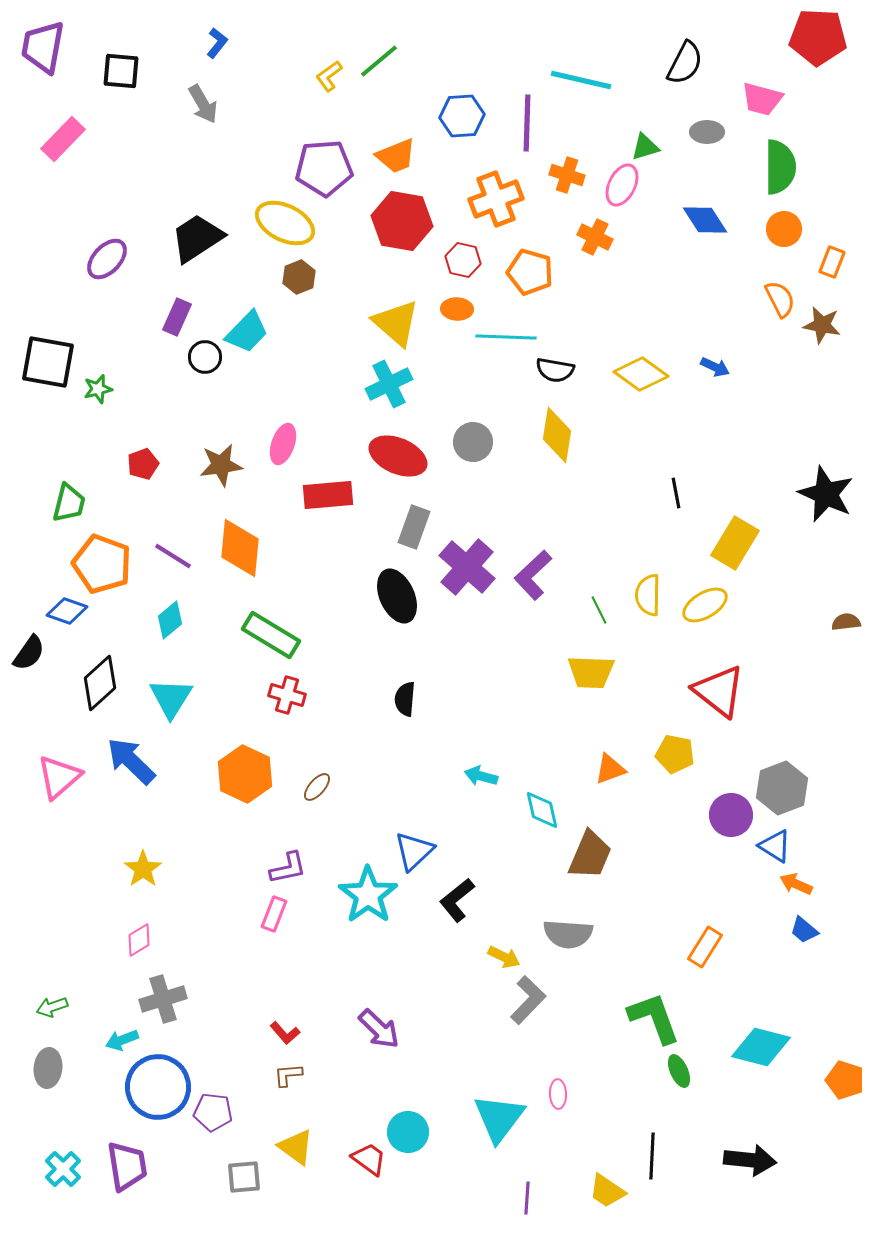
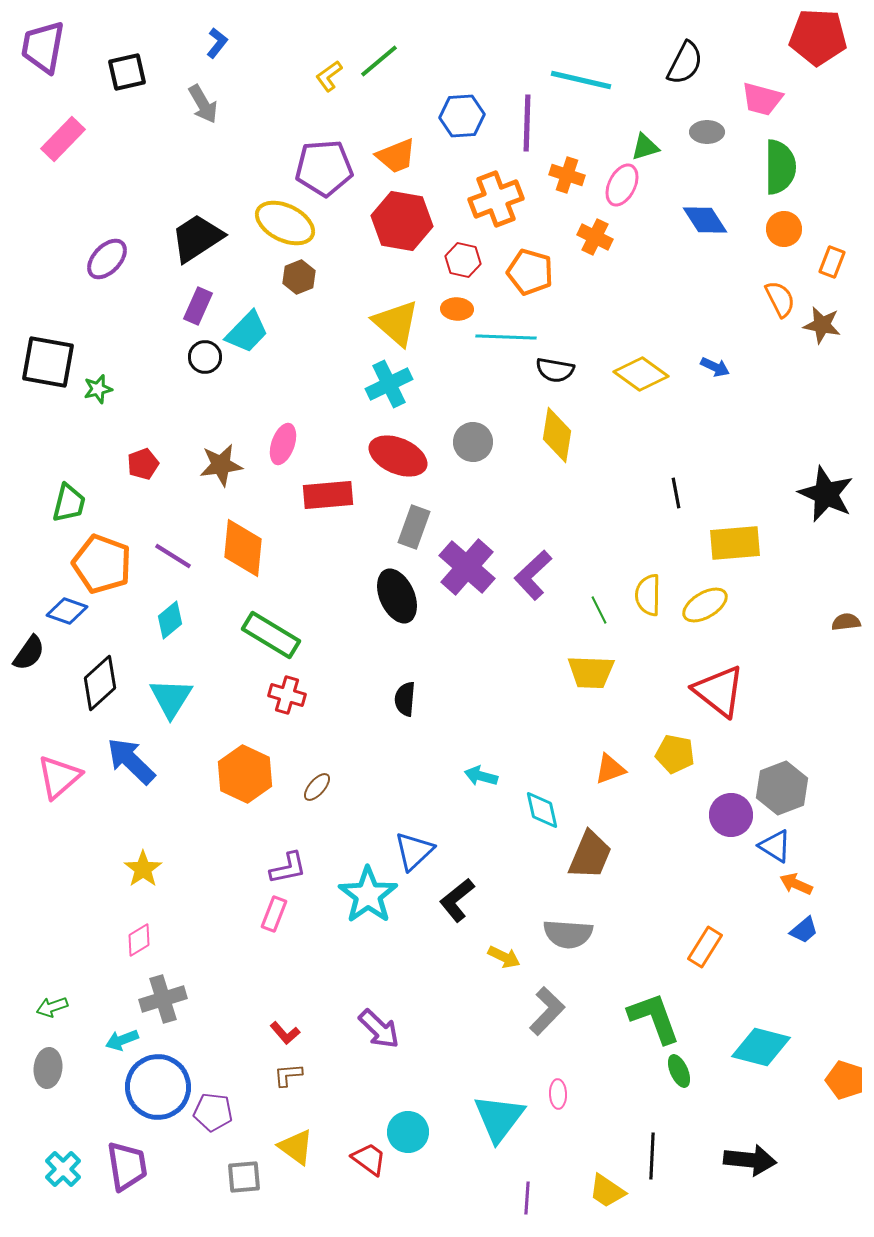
black square at (121, 71): moved 6 px right, 1 px down; rotated 18 degrees counterclockwise
purple rectangle at (177, 317): moved 21 px right, 11 px up
yellow rectangle at (735, 543): rotated 54 degrees clockwise
orange diamond at (240, 548): moved 3 px right
blue trapezoid at (804, 930): rotated 80 degrees counterclockwise
gray L-shape at (528, 1000): moved 19 px right, 11 px down
